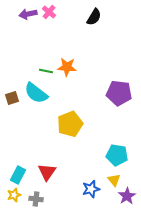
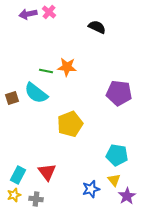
black semicircle: moved 3 px right, 10 px down; rotated 96 degrees counterclockwise
red triangle: rotated 12 degrees counterclockwise
